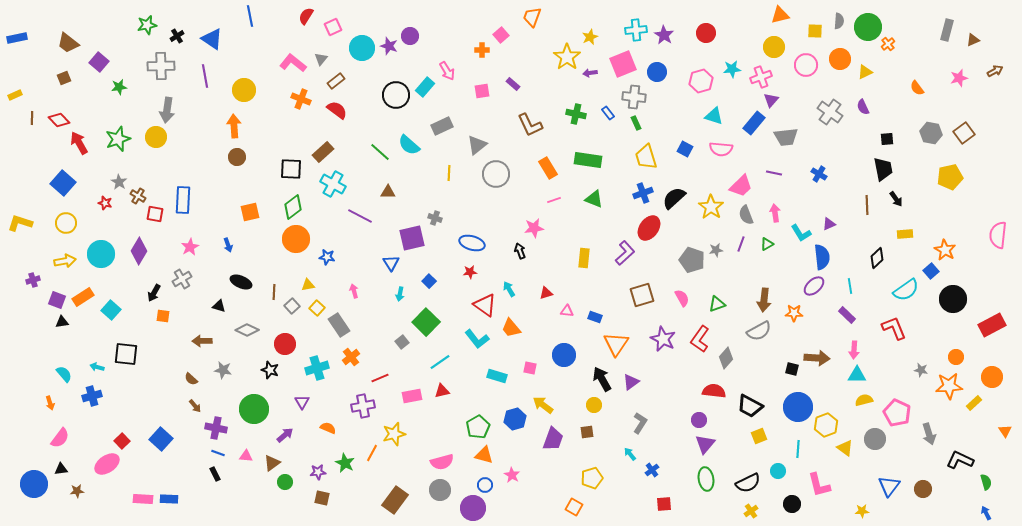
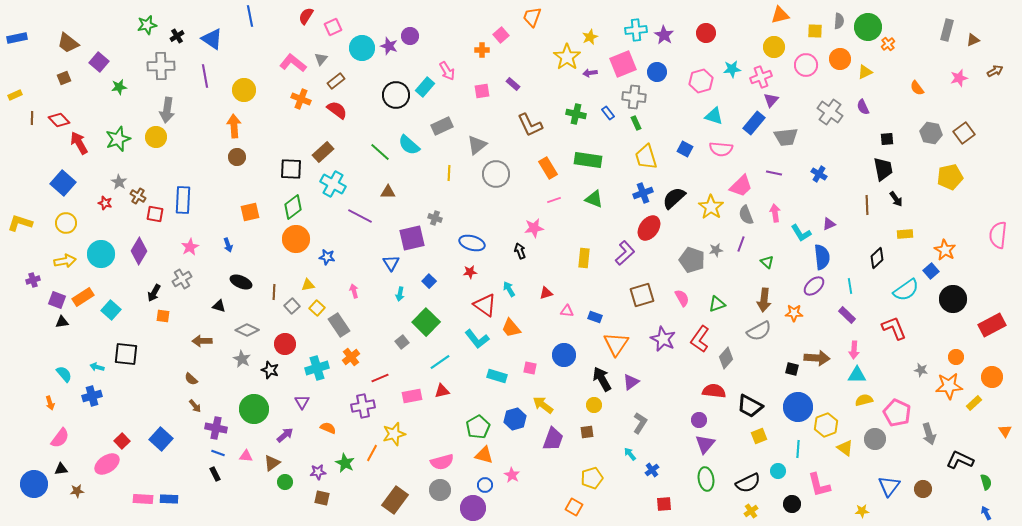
green triangle at (767, 244): moved 18 px down; rotated 48 degrees counterclockwise
gray star at (223, 370): moved 19 px right, 11 px up; rotated 18 degrees clockwise
